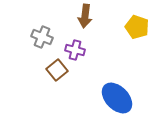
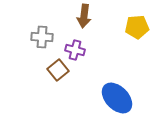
brown arrow: moved 1 px left
yellow pentagon: rotated 25 degrees counterclockwise
gray cross: rotated 20 degrees counterclockwise
brown square: moved 1 px right
